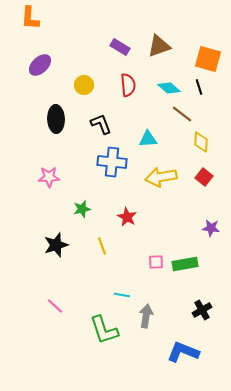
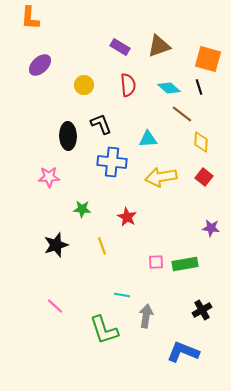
black ellipse: moved 12 px right, 17 px down
green star: rotated 18 degrees clockwise
